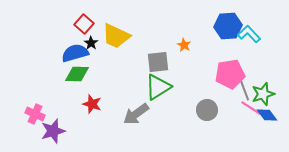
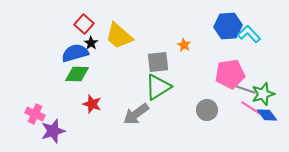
yellow trapezoid: moved 3 px right; rotated 16 degrees clockwise
gray line: rotated 50 degrees counterclockwise
